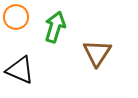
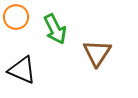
green arrow: moved 2 px down; rotated 136 degrees clockwise
black triangle: moved 2 px right
